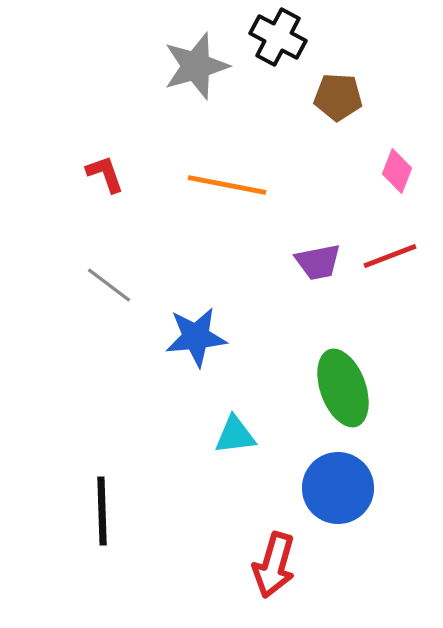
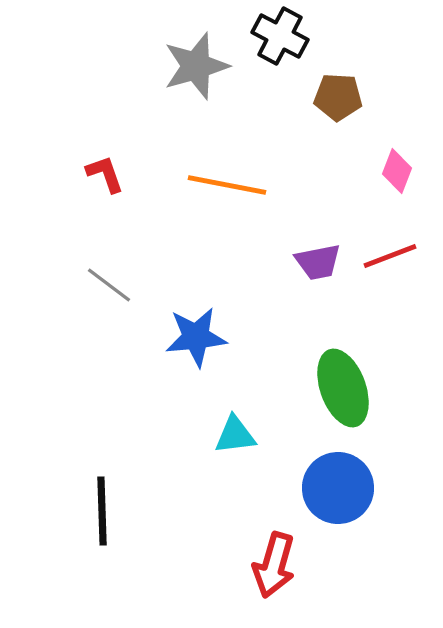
black cross: moved 2 px right, 1 px up
